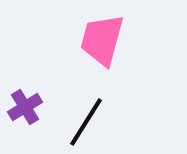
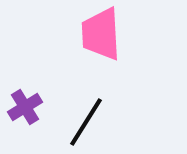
pink trapezoid: moved 1 px left, 6 px up; rotated 18 degrees counterclockwise
